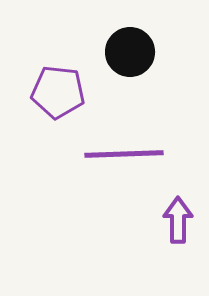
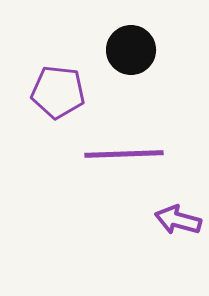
black circle: moved 1 px right, 2 px up
purple arrow: rotated 75 degrees counterclockwise
